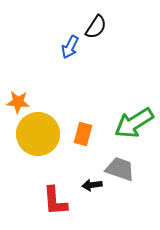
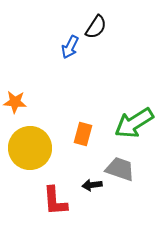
orange star: moved 3 px left
yellow circle: moved 8 px left, 14 px down
